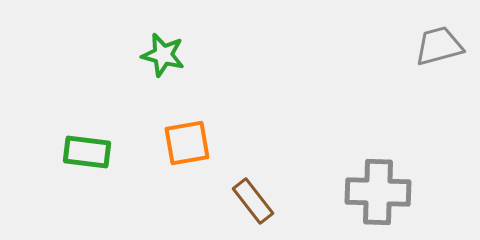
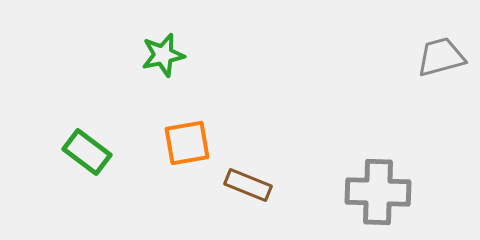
gray trapezoid: moved 2 px right, 11 px down
green star: rotated 27 degrees counterclockwise
green rectangle: rotated 30 degrees clockwise
brown rectangle: moved 5 px left, 16 px up; rotated 30 degrees counterclockwise
